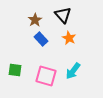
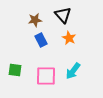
brown star: rotated 24 degrees clockwise
blue rectangle: moved 1 px down; rotated 16 degrees clockwise
pink square: rotated 15 degrees counterclockwise
